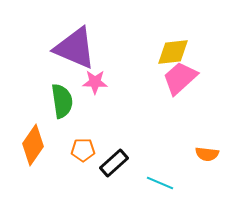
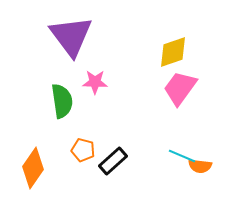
purple triangle: moved 4 px left, 12 px up; rotated 30 degrees clockwise
yellow diamond: rotated 12 degrees counterclockwise
pink trapezoid: moved 10 px down; rotated 12 degrees counterclockwise
orange diamond: moved 23 px down
orange pentagon: rotated 15 degrees clockwise
orange semicircle: moved 7 px left, 12 px down
black rectangle: moved 1 px left, 2 px up
cyan line: moved 22 px right, 27 px up
